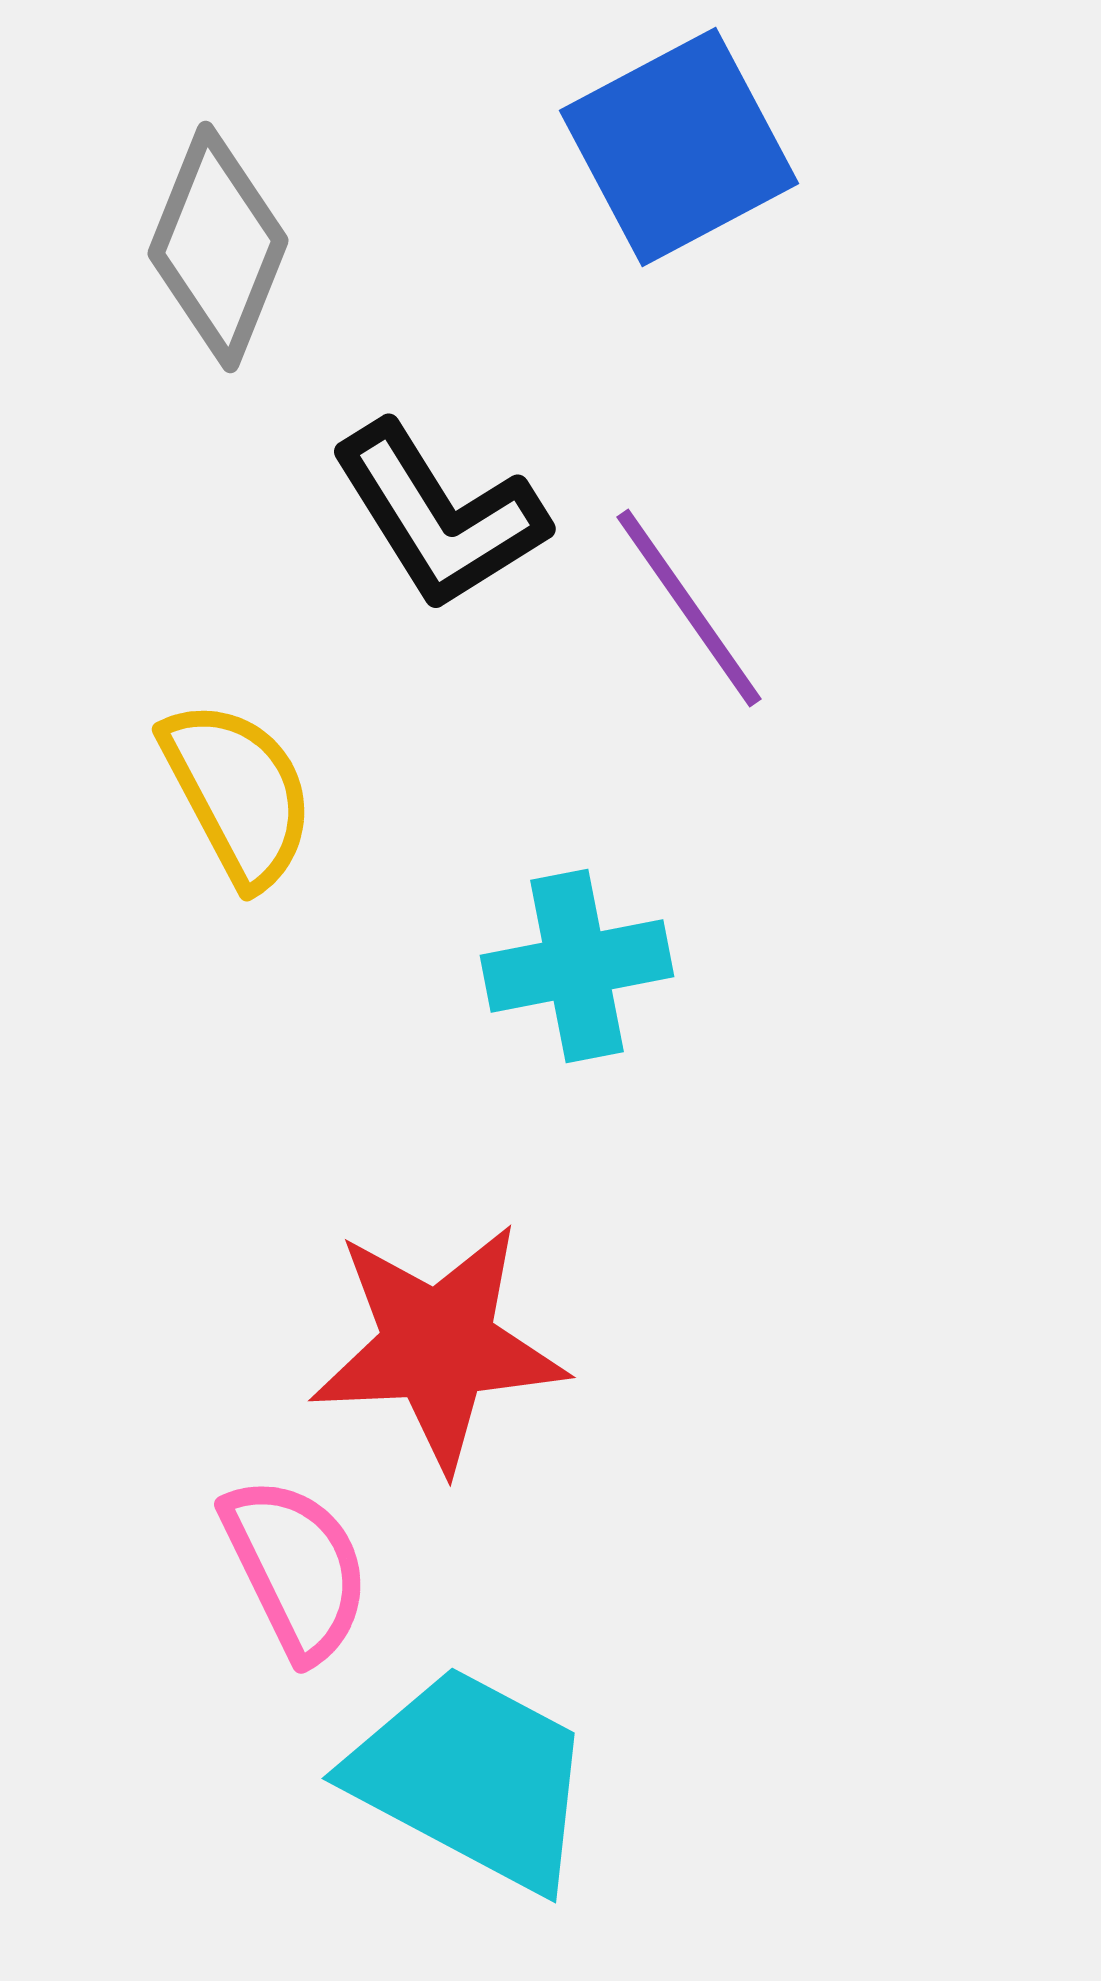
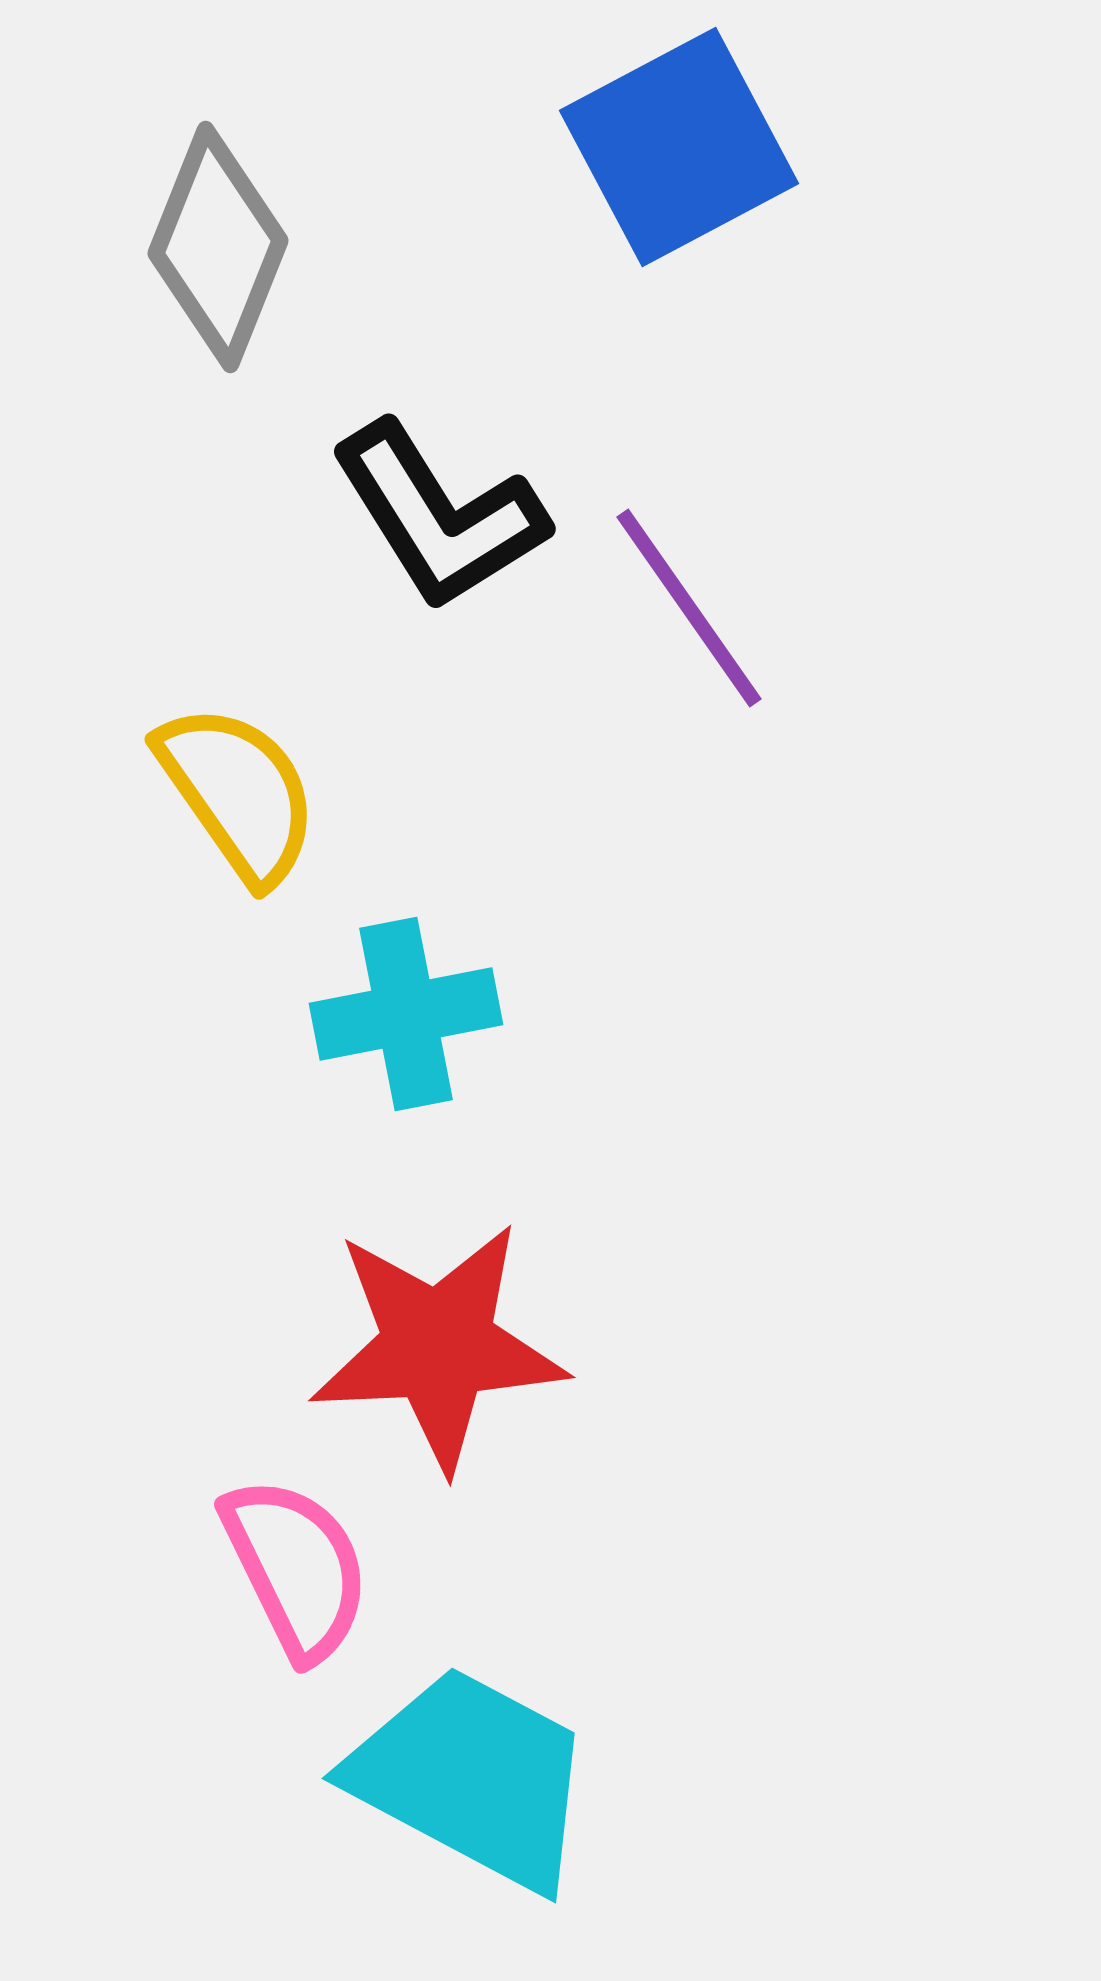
yellow semicircle: rotated 7 degrees counterclockwise
cyan cross: moved 171 px left, 48 px down
